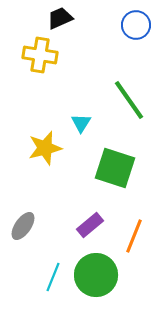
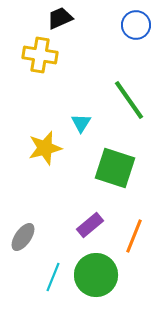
gray ellipse: moved 11 px down
